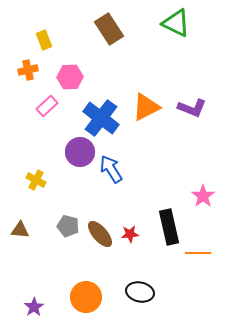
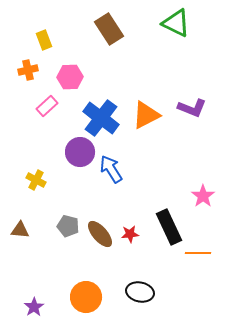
orange triangle: moved 8 px down
black rectangle: rotated 12 degrees counterclockwise
